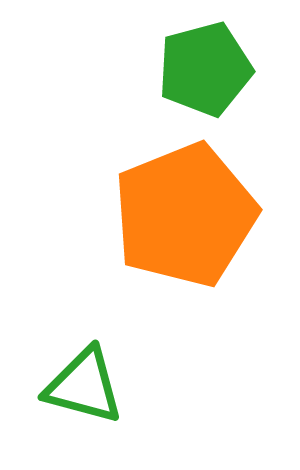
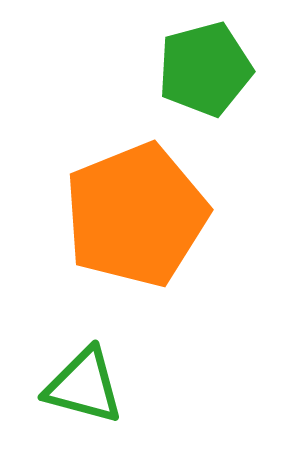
orange pentagon: moved 49 px left
